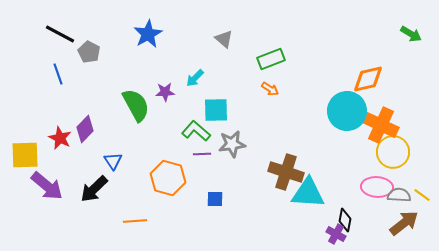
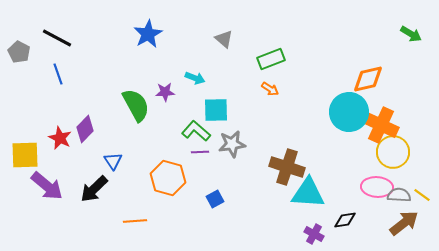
black line: moved 3 px left, 4 px down
gray pentagon: moved 70 px left
cyan arrow: rotated 114 degrees counterclockwise
cyan circle: moved 2 px right, 1 px down
purple line: moved 2 px left, 2 px up
brown cross: moved 1 px right, 5 px up
blue square: rotated 30 degrees counterclockwise
black diamond: rotated 70 degrees clockwise
purple cross: moved 22 px left
